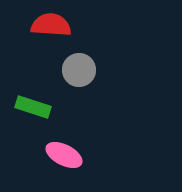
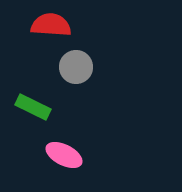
gray circle: moved 3 px left, 3 px up
green rectangle: rotated 8 degrees clockwise
